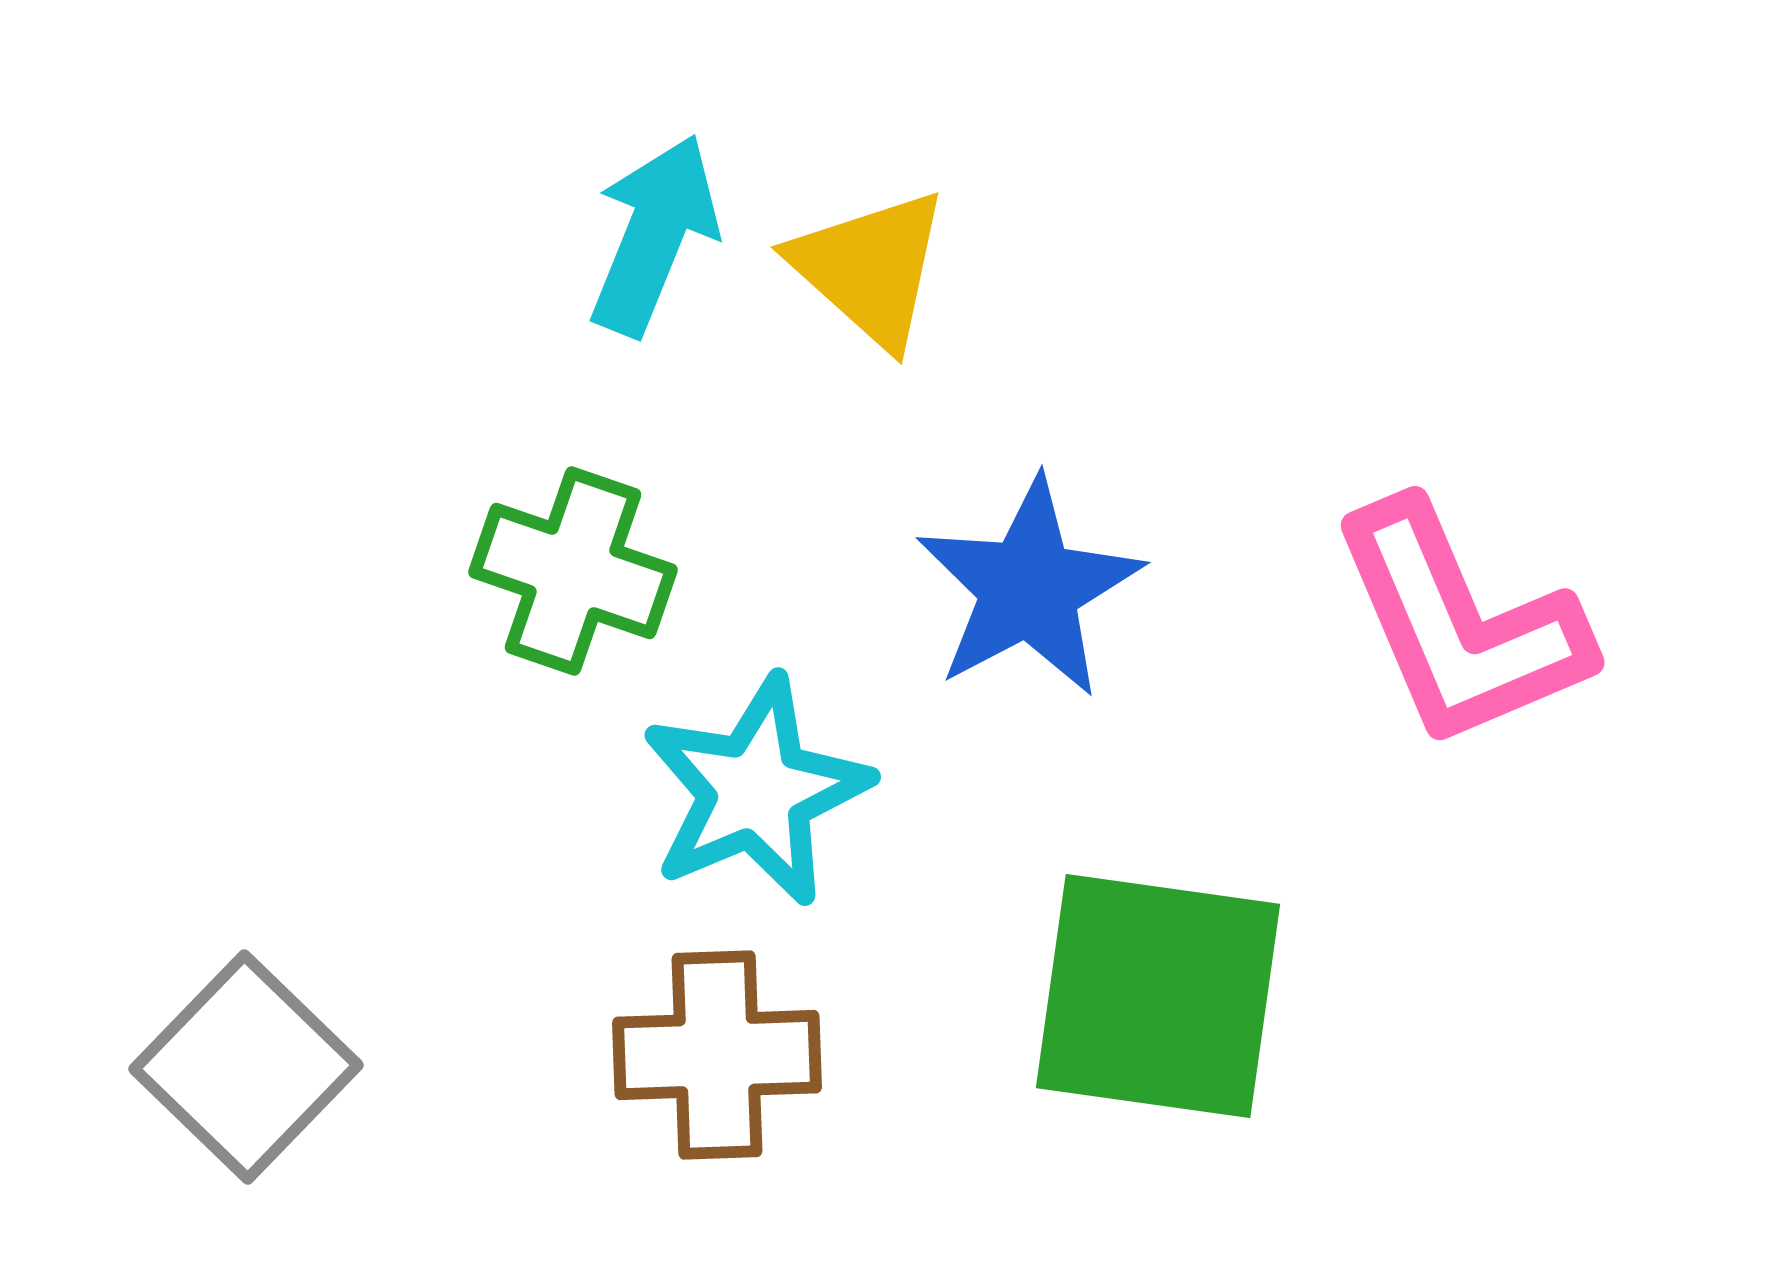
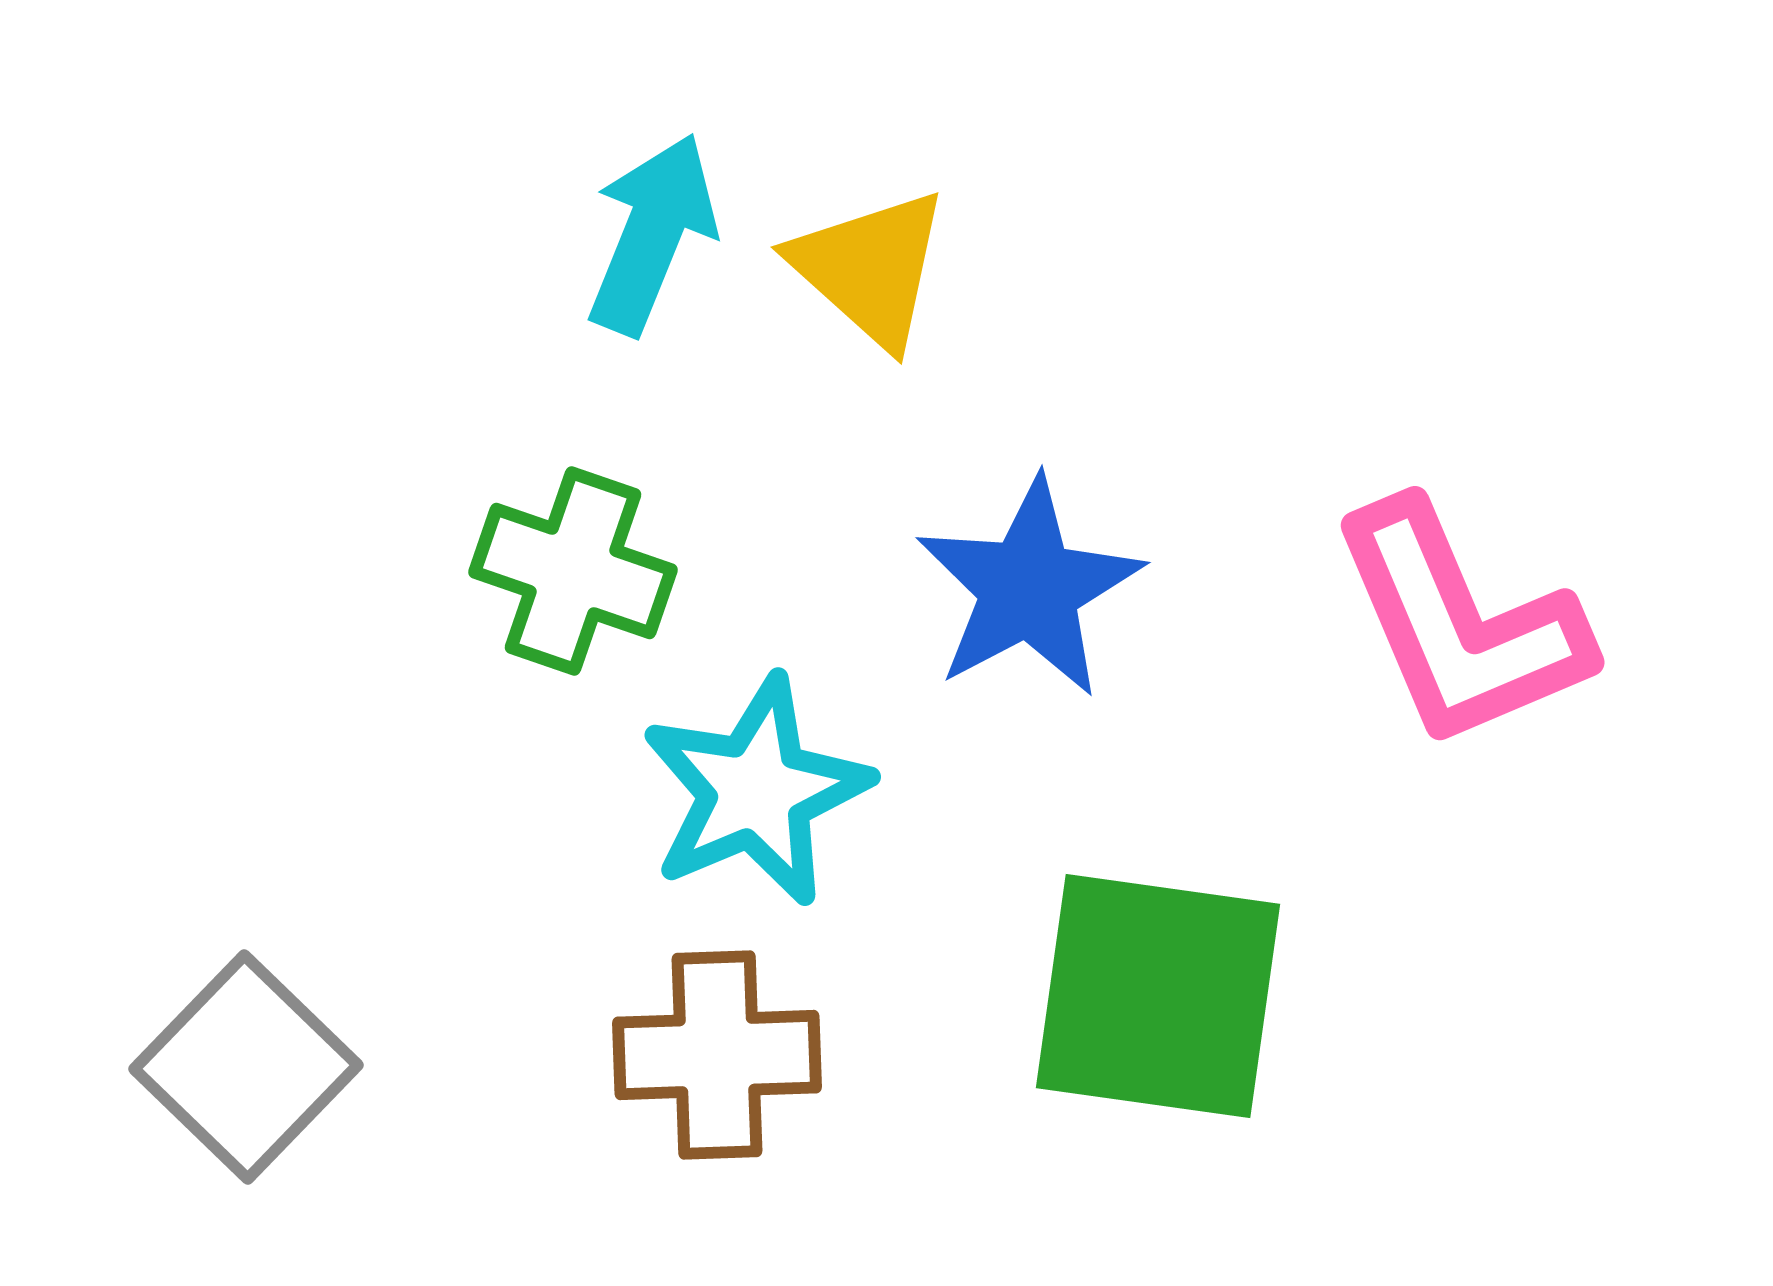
cyan arrow: moved 2 px left, 1 px up
